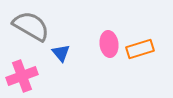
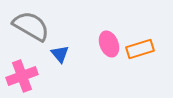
pink ellipse: rotated 15 degrees counterclockwise
blue triangle: moved 1 px left, 1 px down
